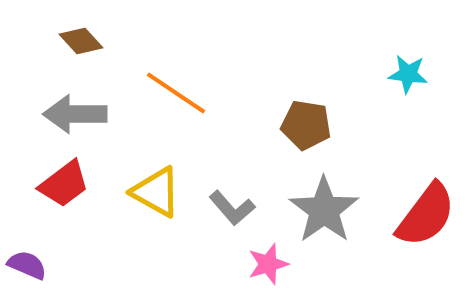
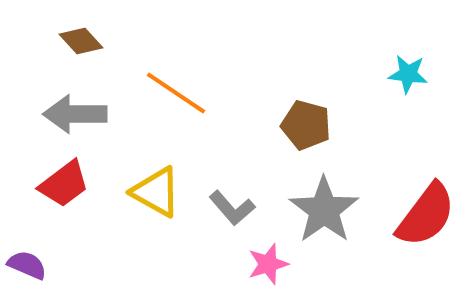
brown pentagon: rotated 6 degrees clockwise
